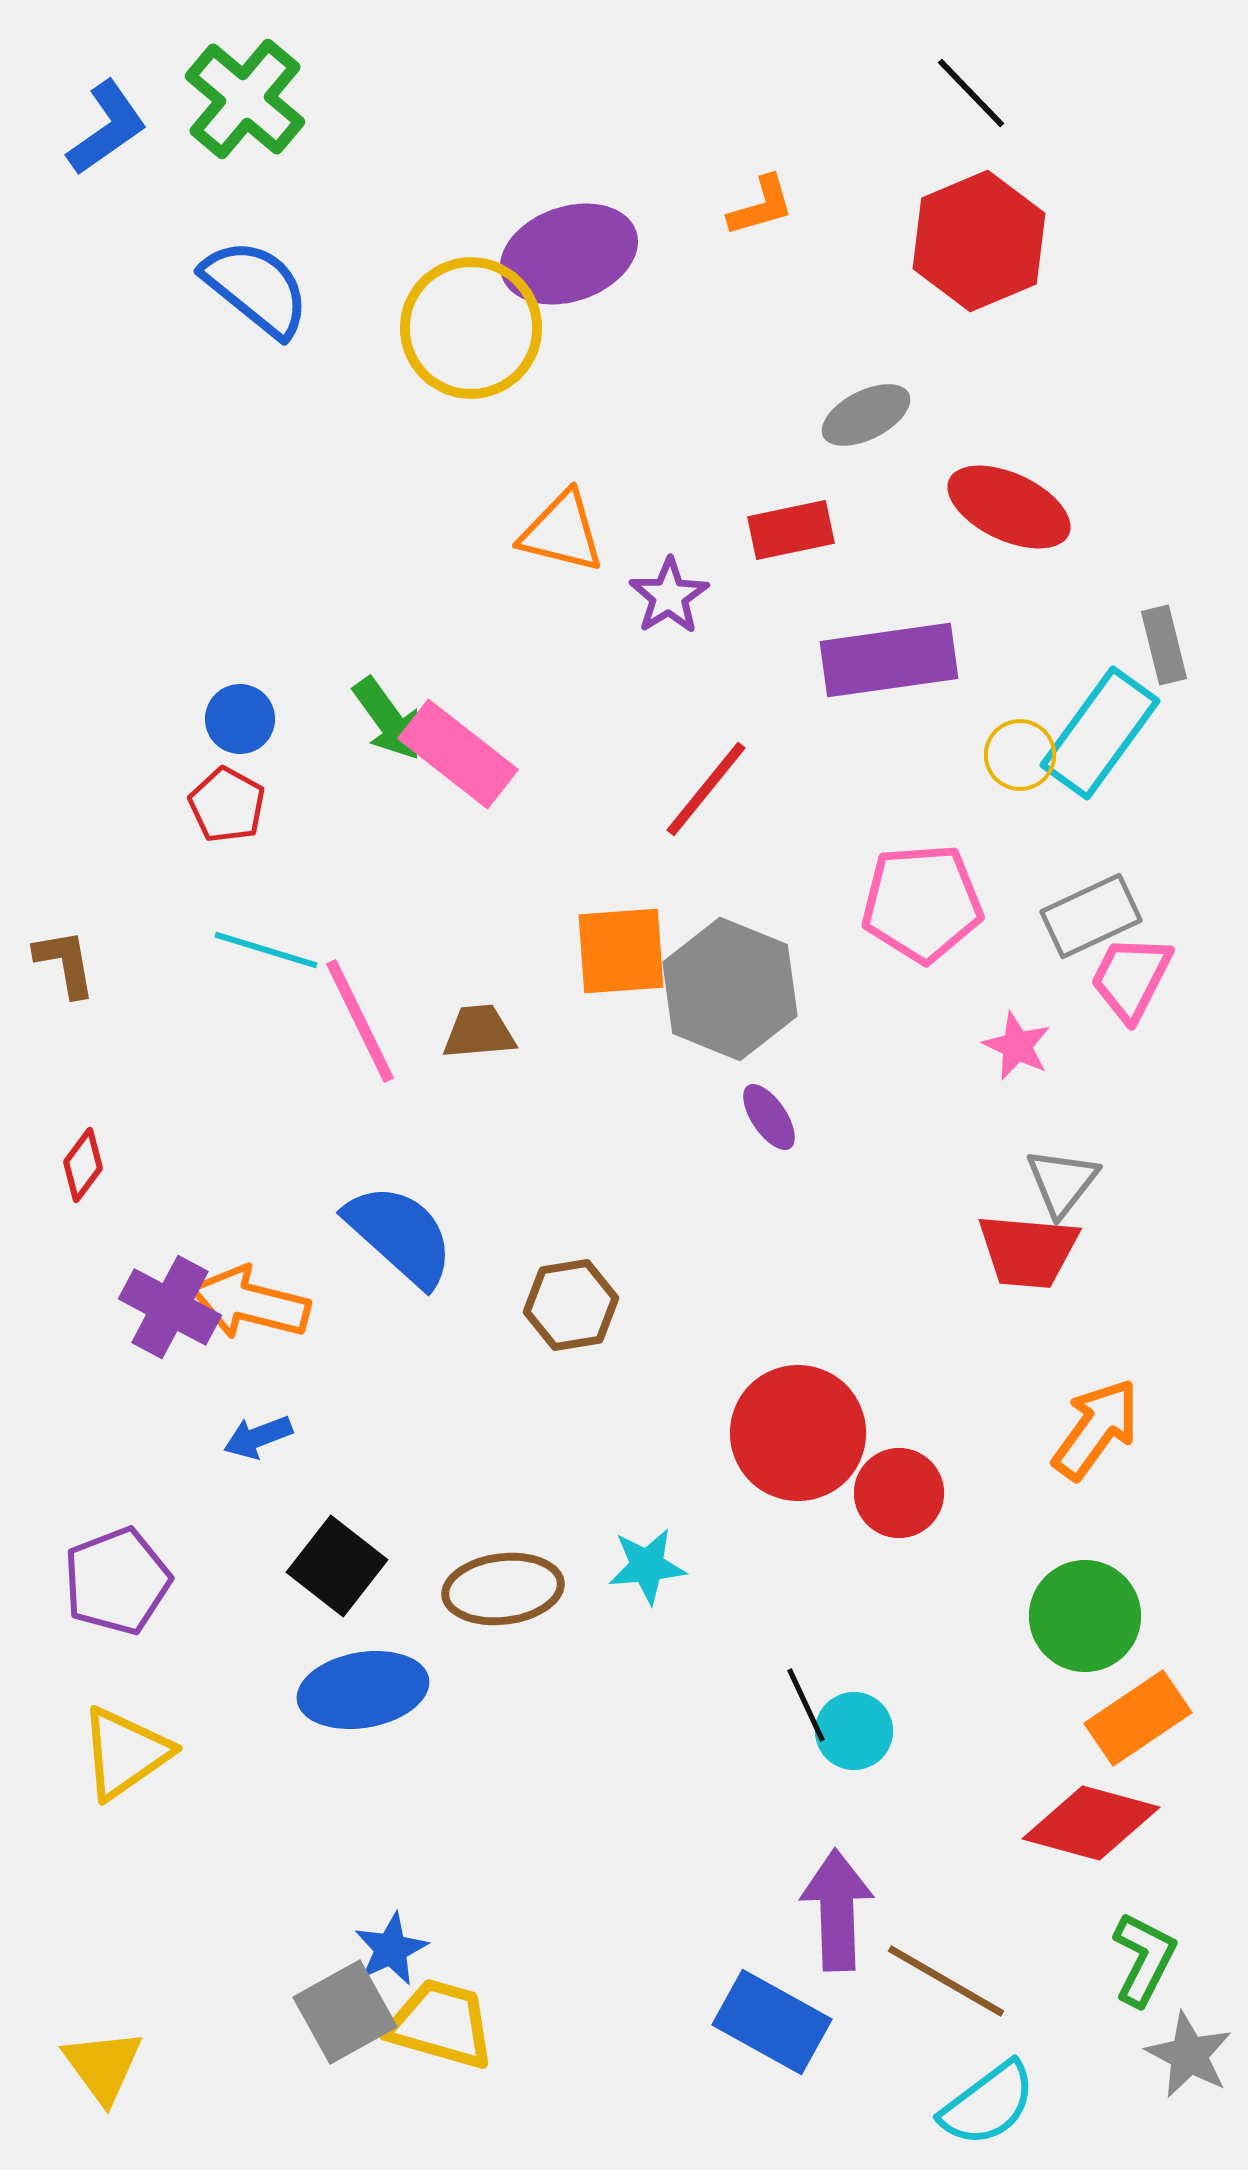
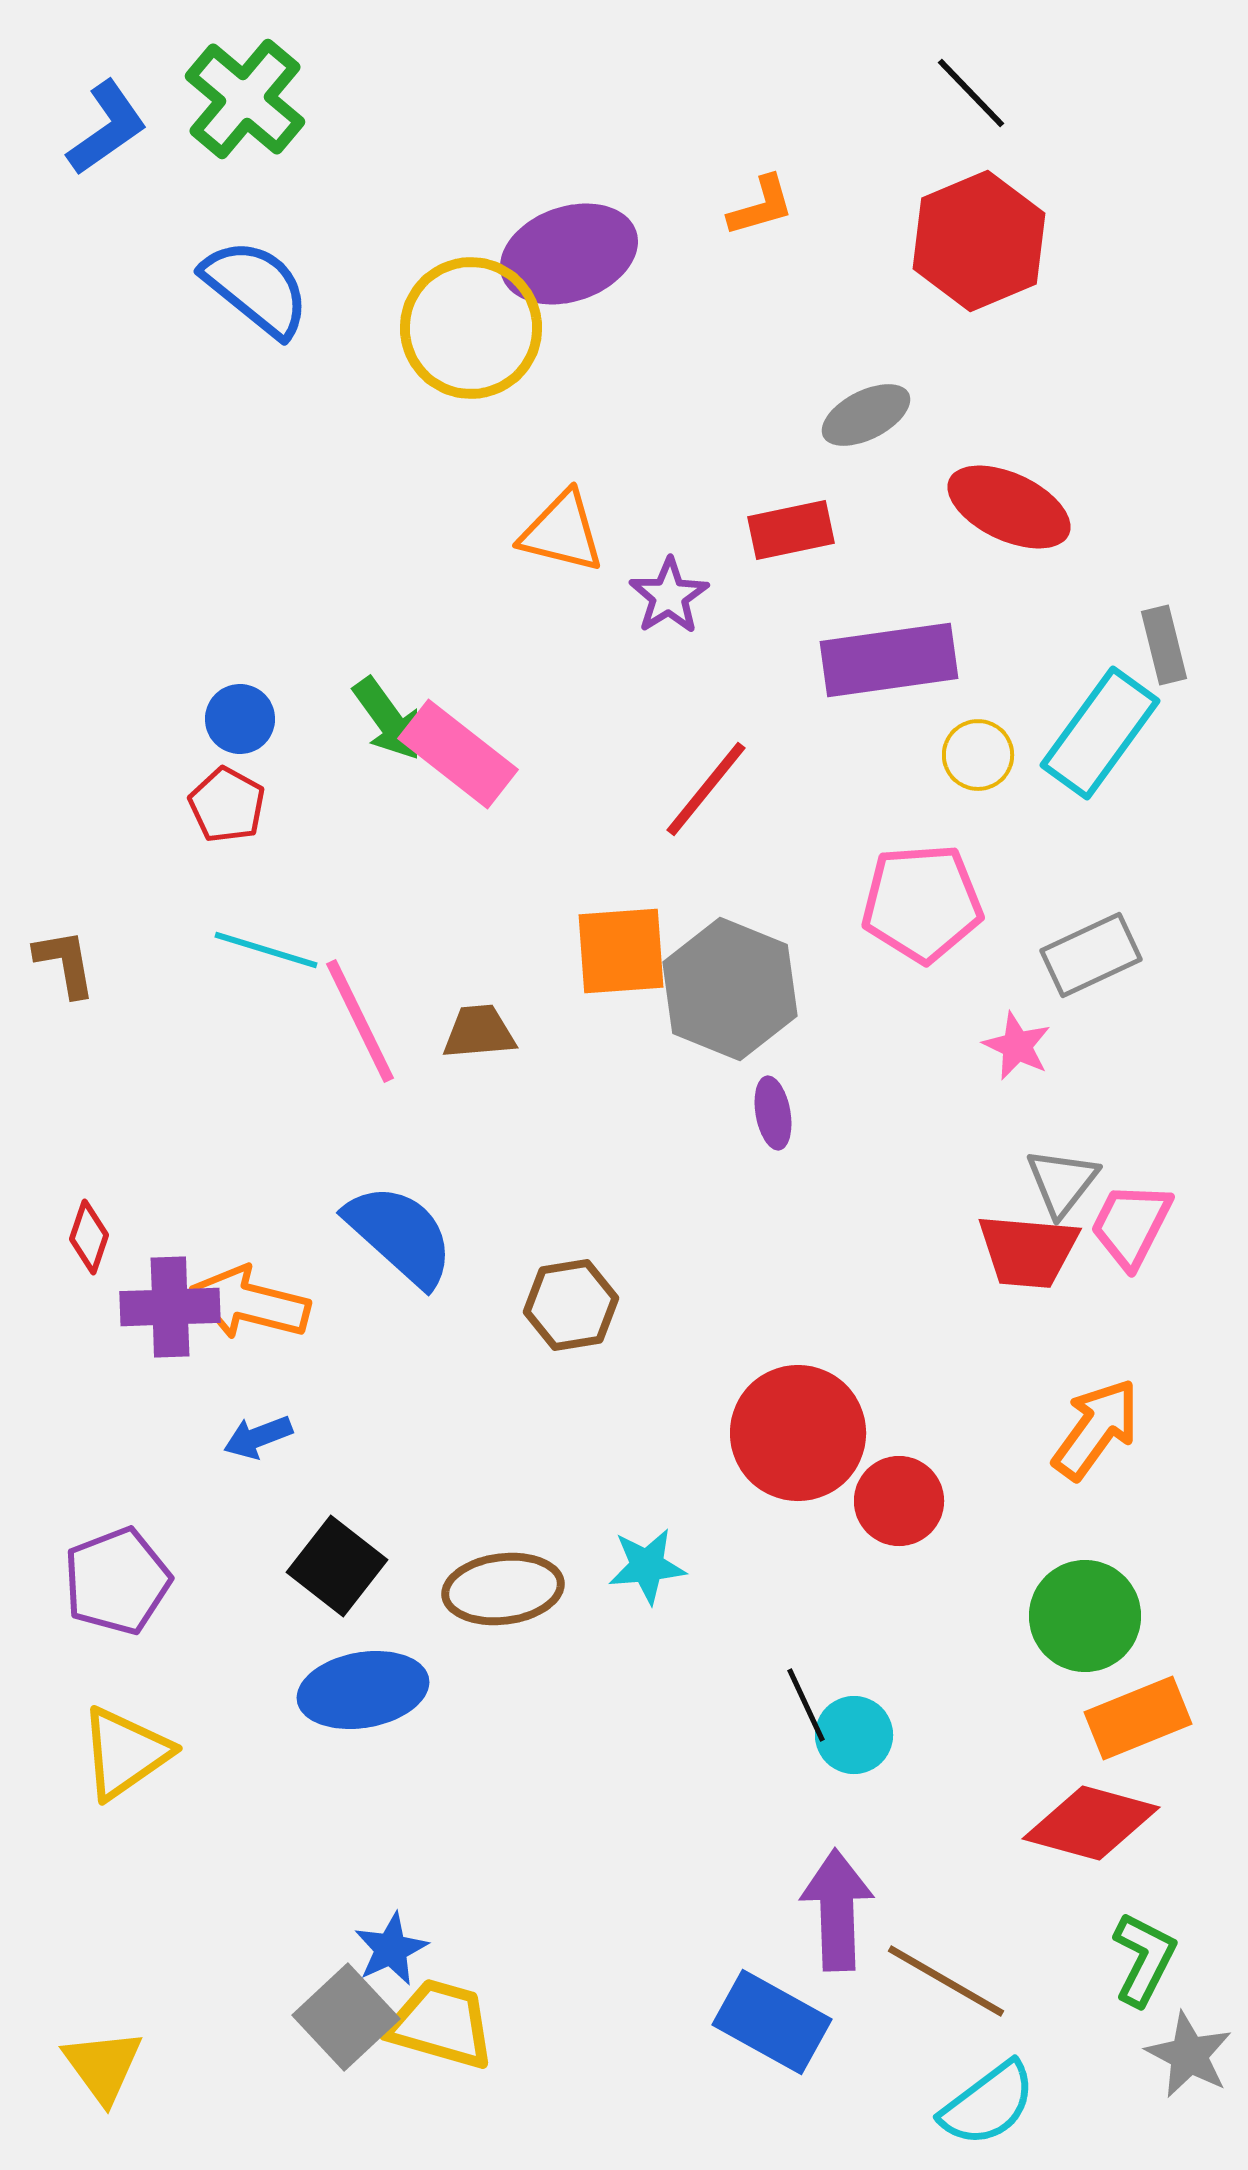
yellow circle at (1020, 755): moved 42 px left
gray rectangle at (1091, 916): moved 39 px down
pink trapezoid at (1131, 978): moved 247 px down
purple ellipse at (769, 1117): moved 4 px right, 4 px up; rotated 24 degrees clockwise
red diamond at (83, 1165): moved 6 px right, 72 px down; rotated 18 degrees counterclockwise
purple cross at (170, 1307): rotated 30 degrees counterclockwise
red circle at (899, 1493): moved 8 px down
orange rectangle at (1138, 1718): rotated 12 degrees clockwise
cyan circle at (854, 1731): moved 4 px down
gray square at (345, 2012): moved 1 px right, 5 px down; rotated 14 degrees counterclockwise
